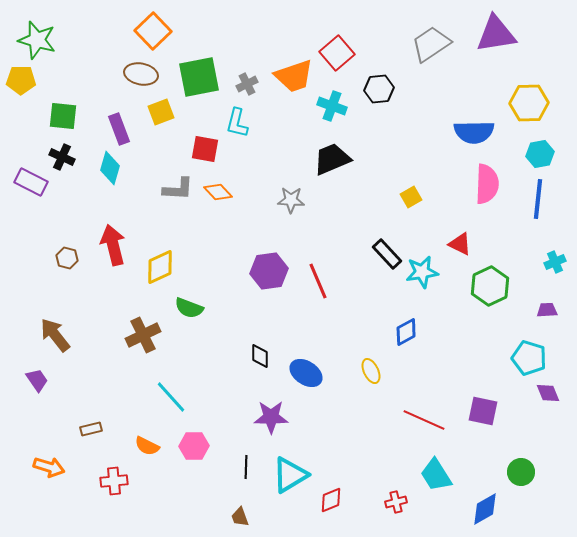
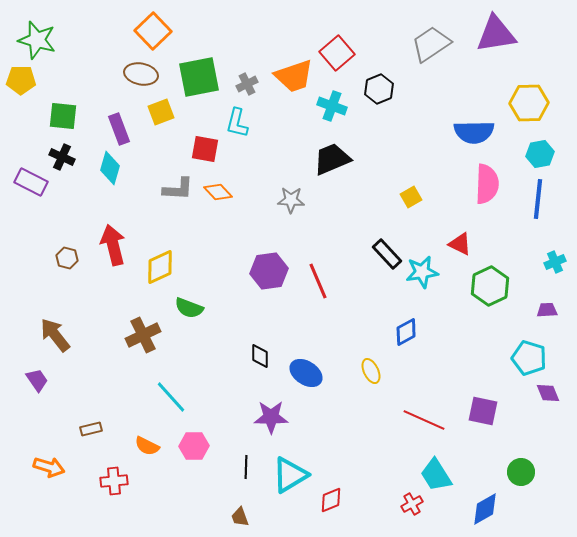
black hexagon at (379, 89): rotated 16 degrees counterclockwise
red cross at (396, 502): moved 16 px right, 2 px down; rotated 15 degrees counterclockwise
